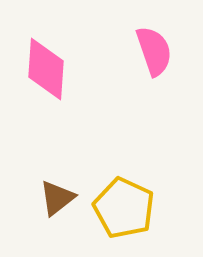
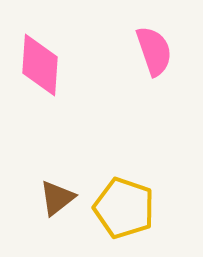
pink diamond: moved 6 px left, 4 px up
yellow pentagon: rotated 6 degrees counterclockwise
